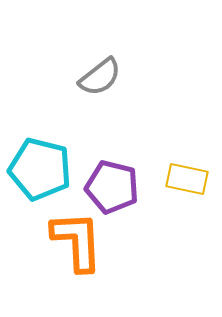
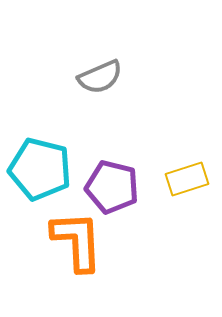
gray semicircle: rotated 15 degrees clockwise
yellow rectangle: rotated 30 degrees counterclockwise
